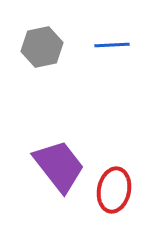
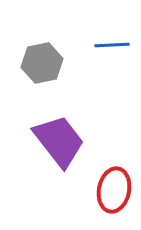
gray hexagon: moved 16 px down
purple trapezoid: moved 25 px up
